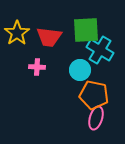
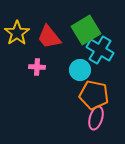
green square: rotated 28 degrees counterclockwise
red trapezoid: rotated 44 degrees clockwise
